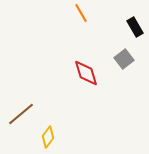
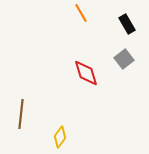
black rectangle: moved 8 px left, 3 px up
brown line: rotated 44 degrees counterclockwise
yellow diamond: moved 12 px right
